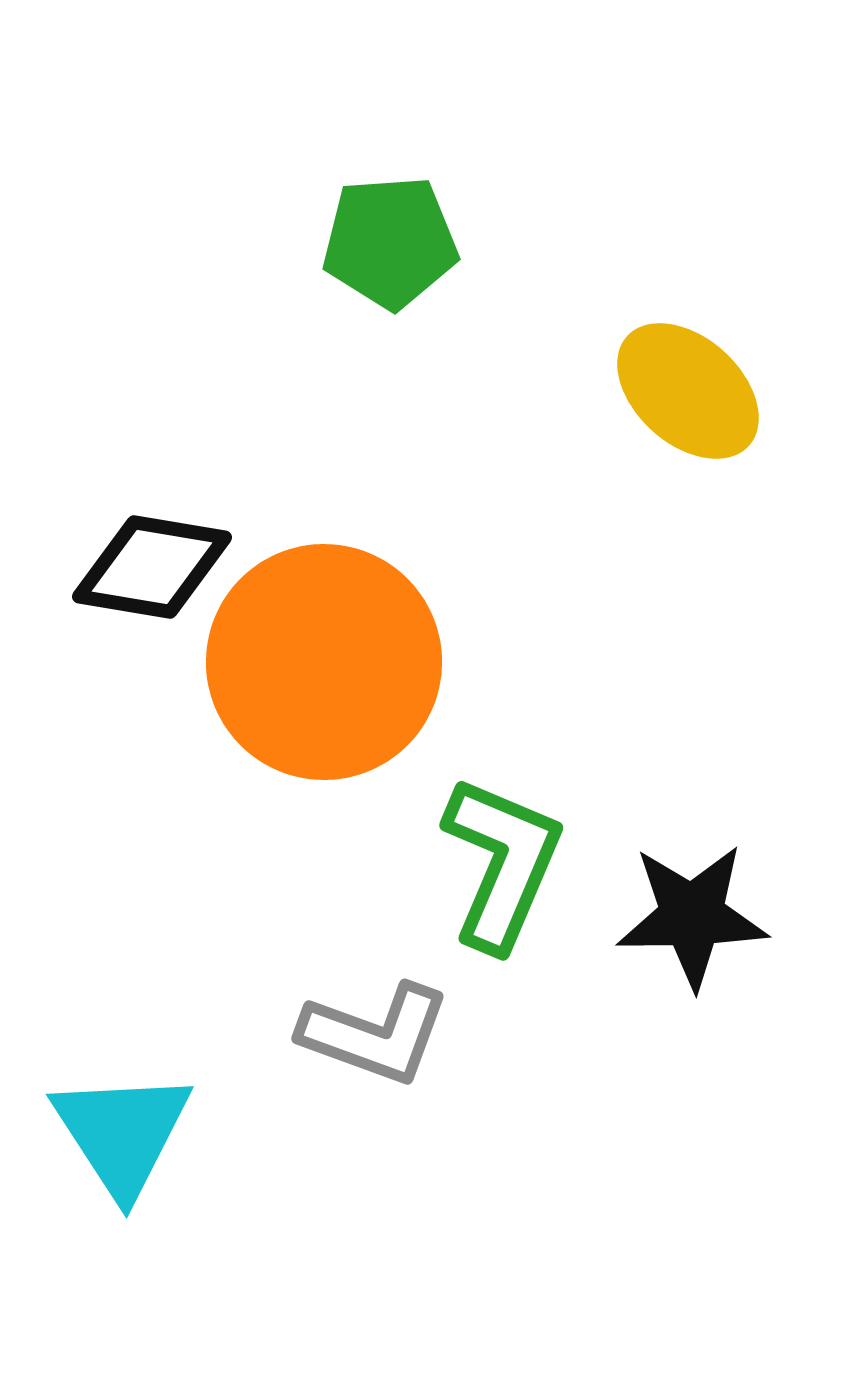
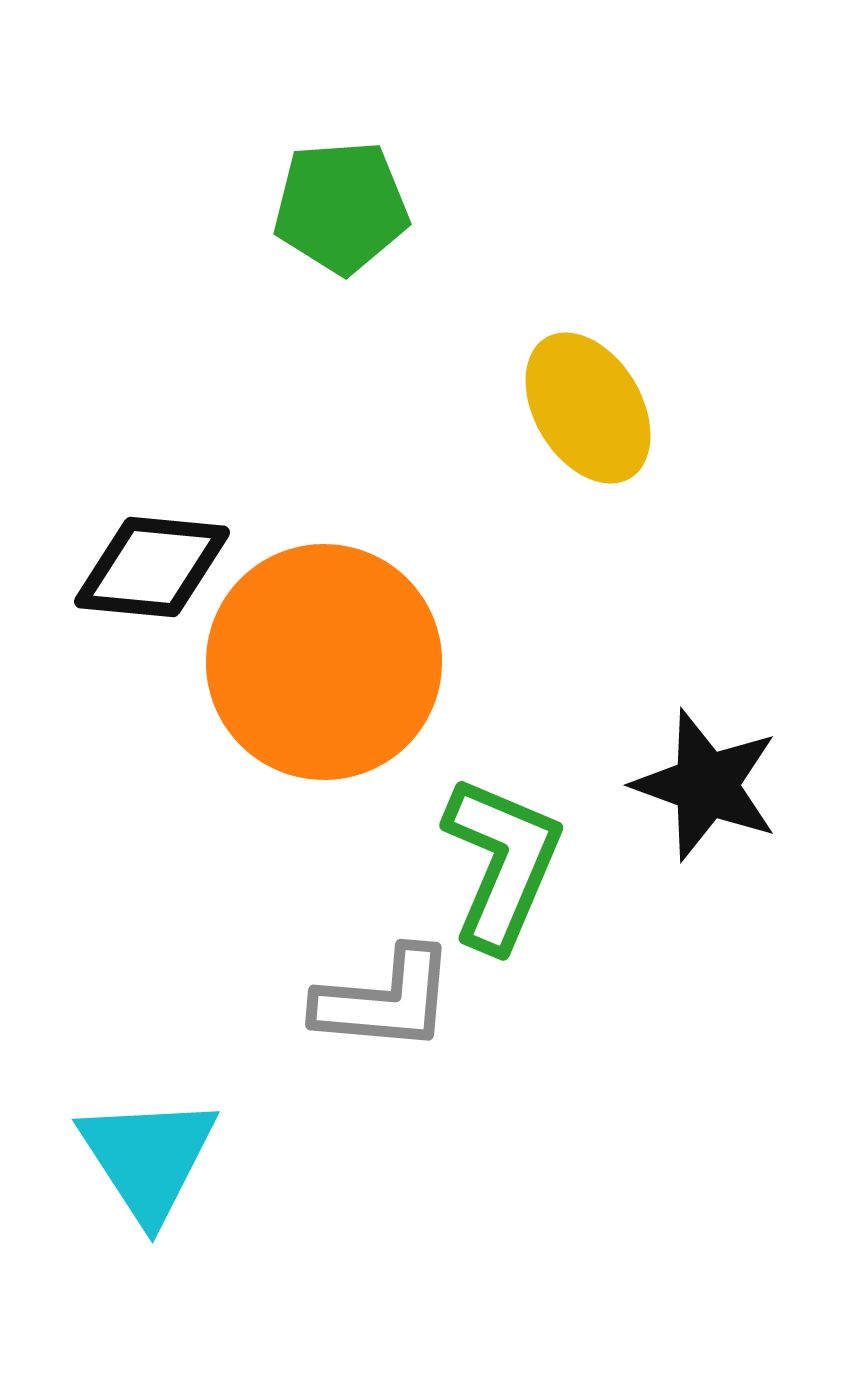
green pentagon: moved 49 px left, 35 px up
yellow ellipse: moved 100 px left, 17 px down; rotated 17 degrees clockwise
black diamond: rotated 4 degrees counterclockwise
black star: moved 14 px right, 131 px up; rotated 21 degrees clockwise
gray L-shape: moved 10 px right, 34 px up; rotated 15 degrees counterclockwise
cyan triangle: moved 26 px right, 25 px down
